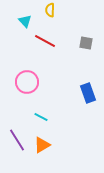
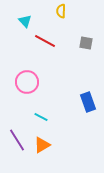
yellow semicircle: moved 11 px right, 1 px down
blue rectangle: moved 9 px down
